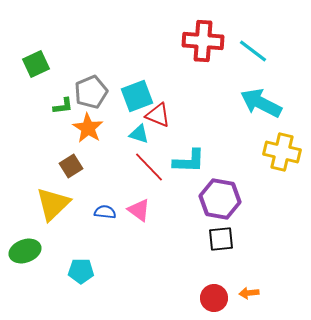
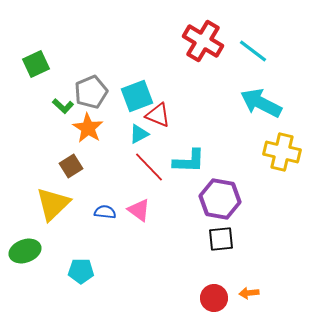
red cross: rotated 27 degrees clockwise
green L-shape: rotated 50 degrees clockwise
cyan triangle: rotated 45 degrees counterclockwise
